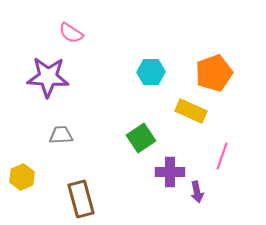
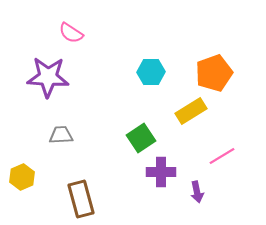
yellow rectangle: rotated 56 degrees counterclockwise
pink line: rotated 40 degrees clockwise
purple cross: moved 9 px left
